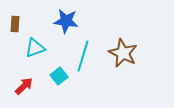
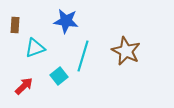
brown rectangle: moved 1 px down
brown star: moved 3 px right, 2 px up
